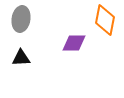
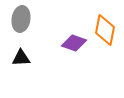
orange diamond: moved 10 px down
purple diamond: rotated 20 degrees clockwise
